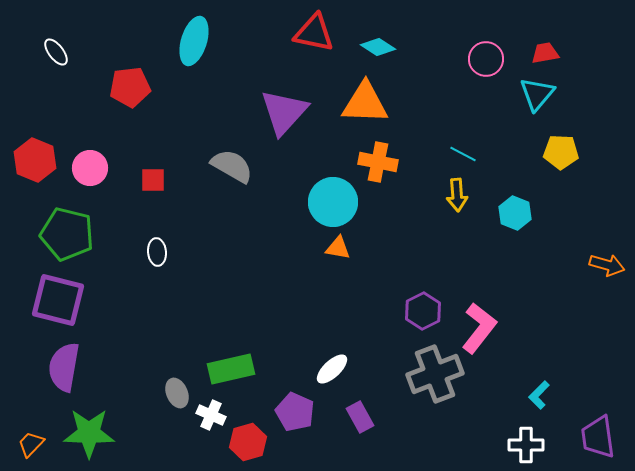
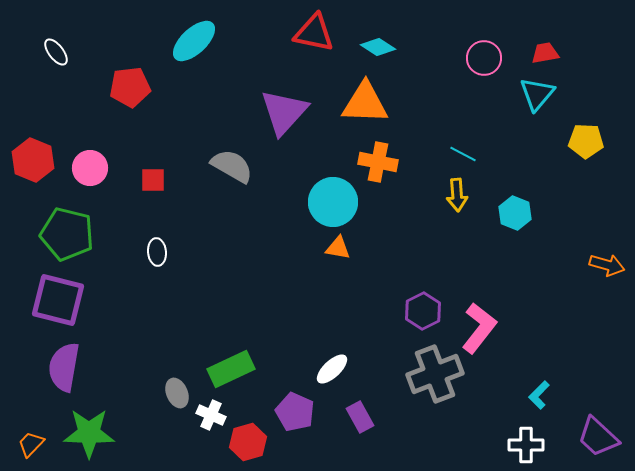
cyan ellipse at (194, 41): rotated 30 degrees clockwise
pink circle at (486, 59): moved 2 px left, 1 px up
yellow pentagon at (561, 152): moved 25 px right, 11 px up
red hexagon at (35, 160): moved 2 px left
green rectangle at (231, 369): rotated 12 degrees counterclockwise
purple trapezoid at (598, 437): rotated 39 degrees counterclockwise
